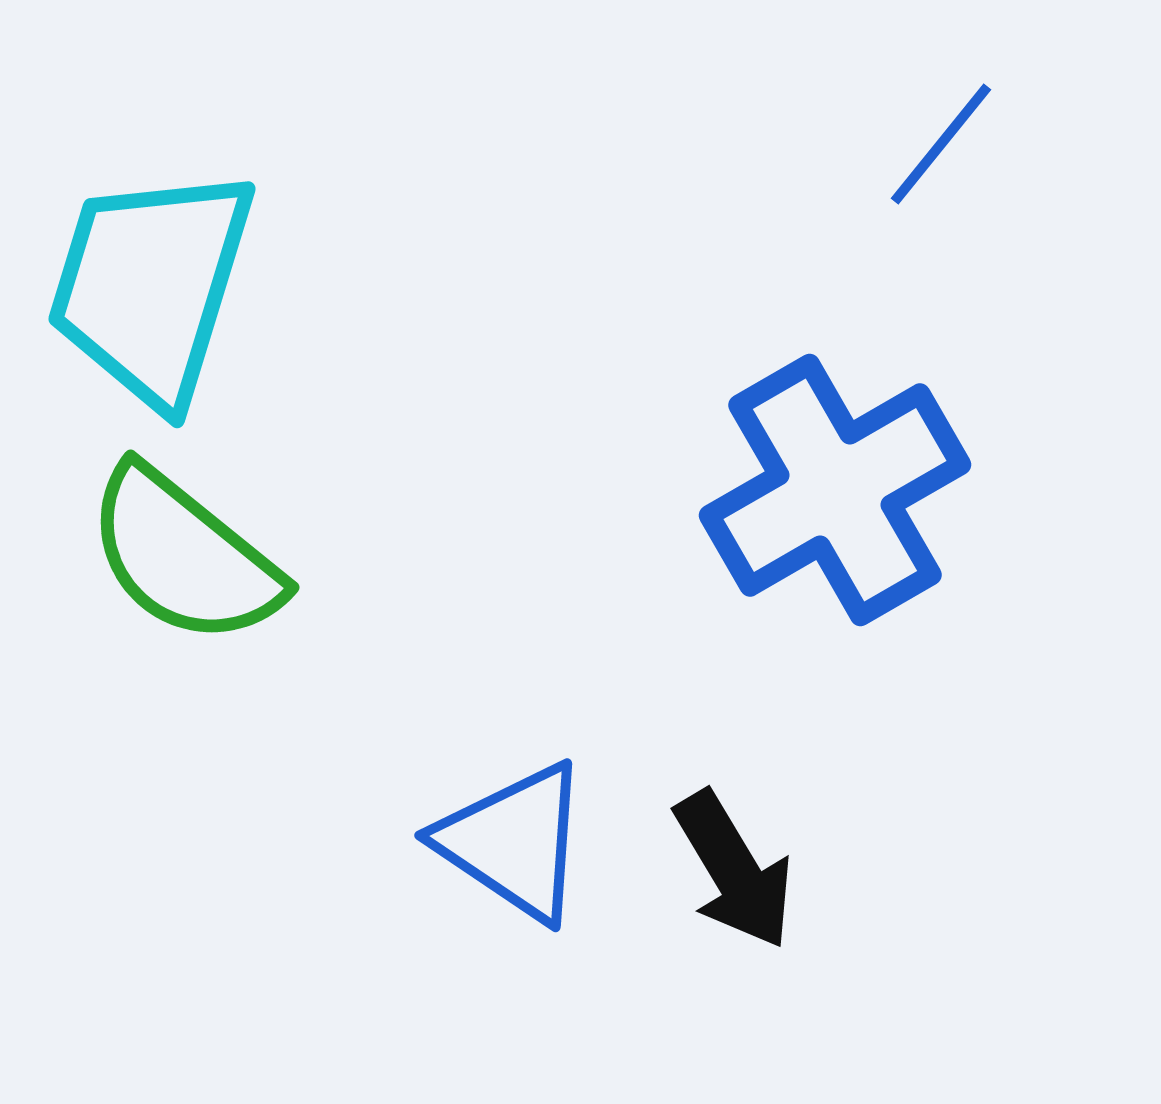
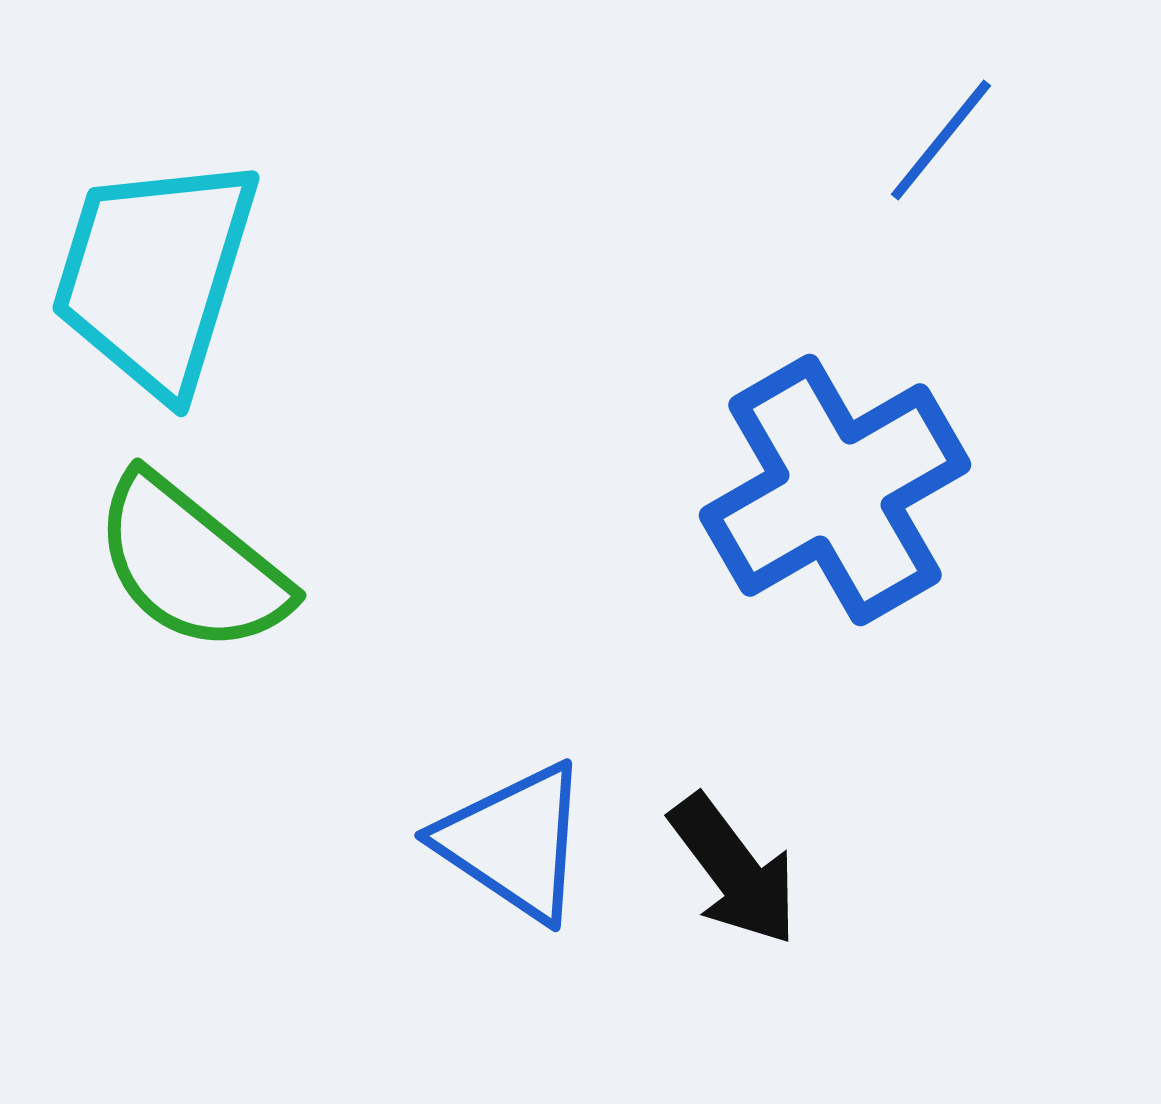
blue line: moved 4 px up
cyan trapezoid: moved 4 px right, 11 px up
green semicircle: moved 7 px right, 8 px down
black arrow: rotated 6 degrees counterclockwise
